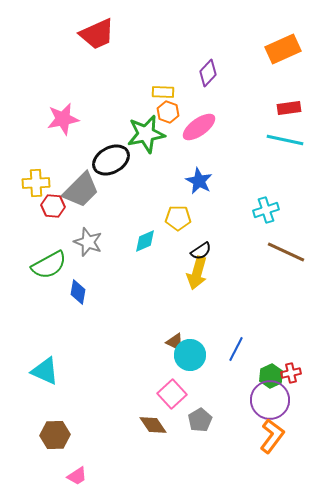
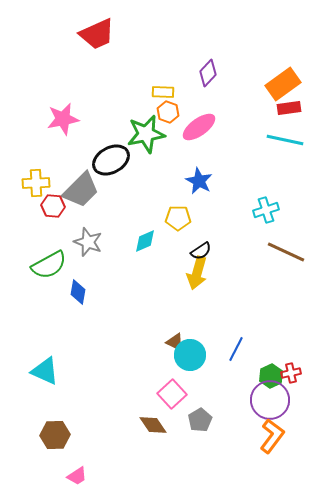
orange rectangle: moved 35 px down; rotated 12 degrees counterclockwise
